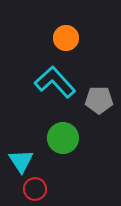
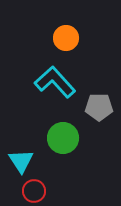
gray pentagon: moved 7 px down
red circle: moved 1 px left, 2 px down
